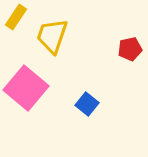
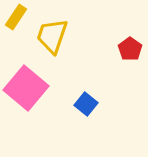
red pentagon: rotated 25 degrees counterclockwise
blue square: moved 1 px left
